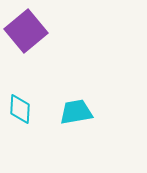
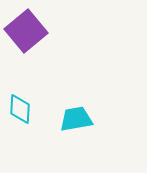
cyan trapezoid: moved 7 px down
